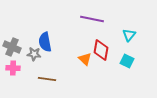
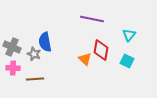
gray star: rotated 16 degrees clockwise
brown line: moved 12 px left; rotated 12 degrees counterclockwise
